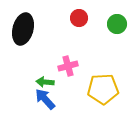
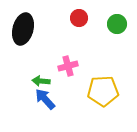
green arrow: moved 4 px left, 1 px up
yellow pentagon: moved 2 px down
